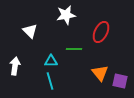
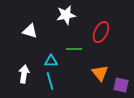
white triangle: rotated 28 degrees counterclockwise
white arrow: moved 9 px right, 8 px down
purple square: moved 1 px right, 4 px down
